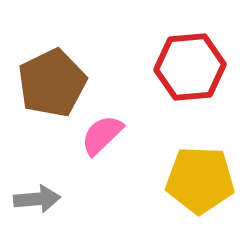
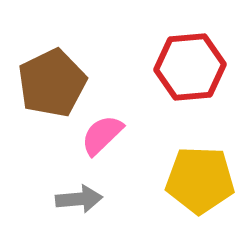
gray arrow: moved 42 px right
